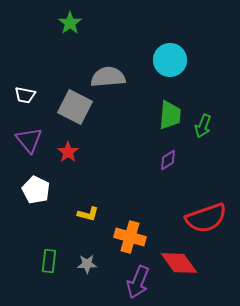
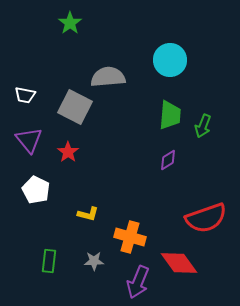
gray star: moved 7 px right, 3 px up
